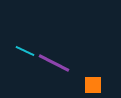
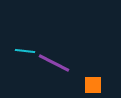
cyan line: rotated 18 degrees counterclockwise
